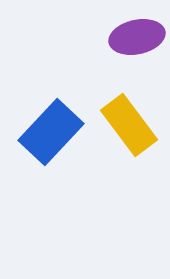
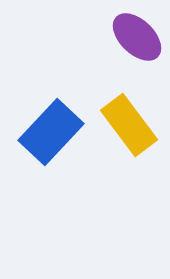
purple ellipse: rotated 56 degrees clockwise
